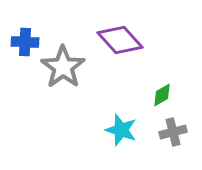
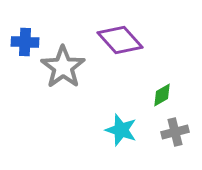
gray cross: moved 2 px right
